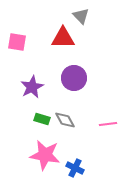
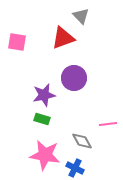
red triangle: rotated 20 degrees counterclockwise
purple star: moved 12 px right, 8 px down; rotated 15 degrees clockwise
gray diamond: moved 17 px right, 21 px down
